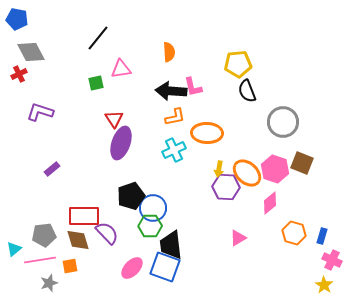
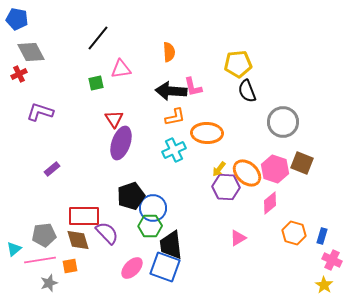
yellow arrow at (219, 169): rotated 28 degrees clockwise
